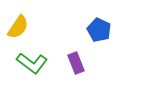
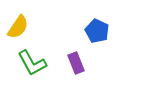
blue pentagon: moved 2 px left, 1 px down
green L-shape: rotated 24 degrees clockwise
